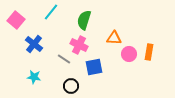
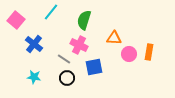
black circle: moved 4 px left, 8 px up
